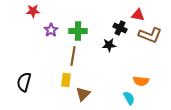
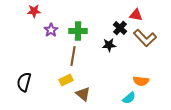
red star: moved 1 px right
red triangle: moved 2 px left
black cross: rotated 16 degrees clockwise
brown L-shape: moved 5 px left, 3 px down; rotated 25 degrees clockwise
yellow rectangle: rotated 56 degrees clockwise
brown triangle: rotated 35 degrees counterclockwise
cyan semicircle: rotated 80 degrees clockwise
